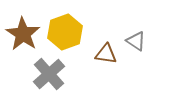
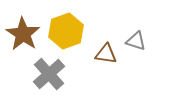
yellow hexagon: moved 1 px right, 1 px up
gray triangle: rotated 15 degrees counterclockwise
